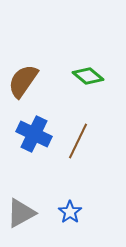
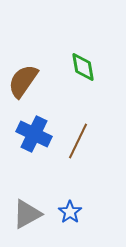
green diamond: moved 5 px left, 9 px up; rotated 40 degrees clockwise
gray triangle: moved 6 px right, 1 px down
